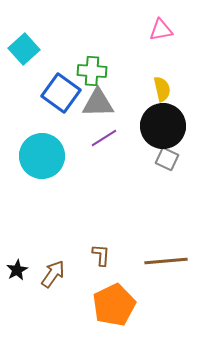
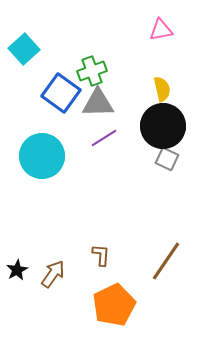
green cross: rotated 24 degrees counterclockwise
brown line: rotated 51 degrees counterclockwise
